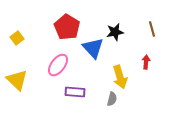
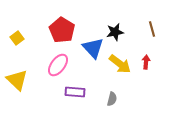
red pentagon: moved 5 px left, 3 px down
yellow arrow: moved 13 px up; rotated 35 degrees counterclockwise
